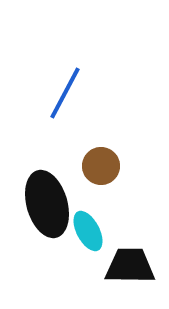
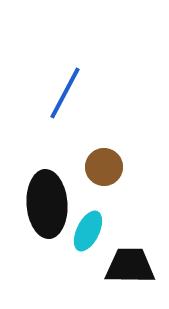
brown circle: moved 3 px right, 1 px down
black ellipse: rotated 12 degrees clockwise
cyan ellipse: rotated 54 degrees clockwise
